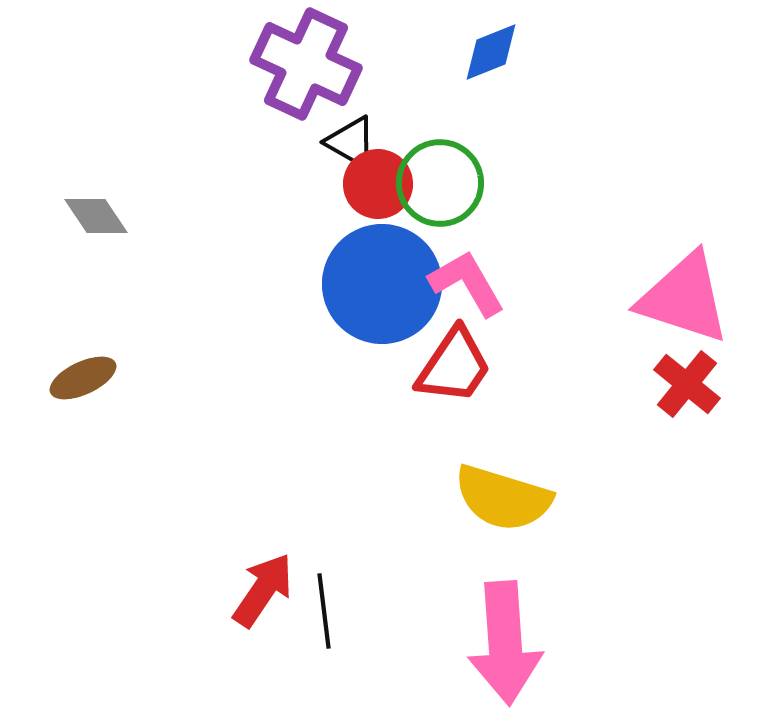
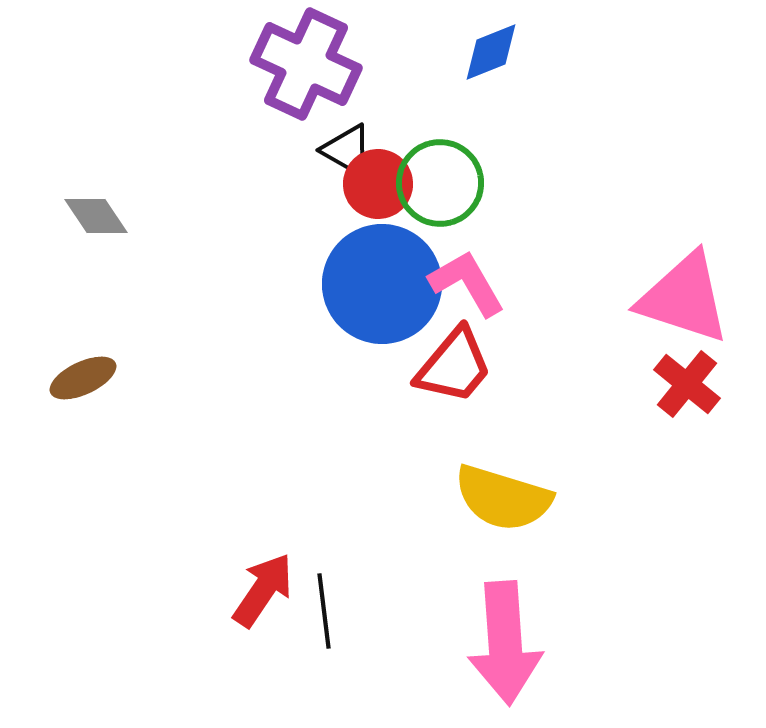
black triangle: moved 4 px left, 8 px down
red trapezoid: rotated 6 degrees clockwise
